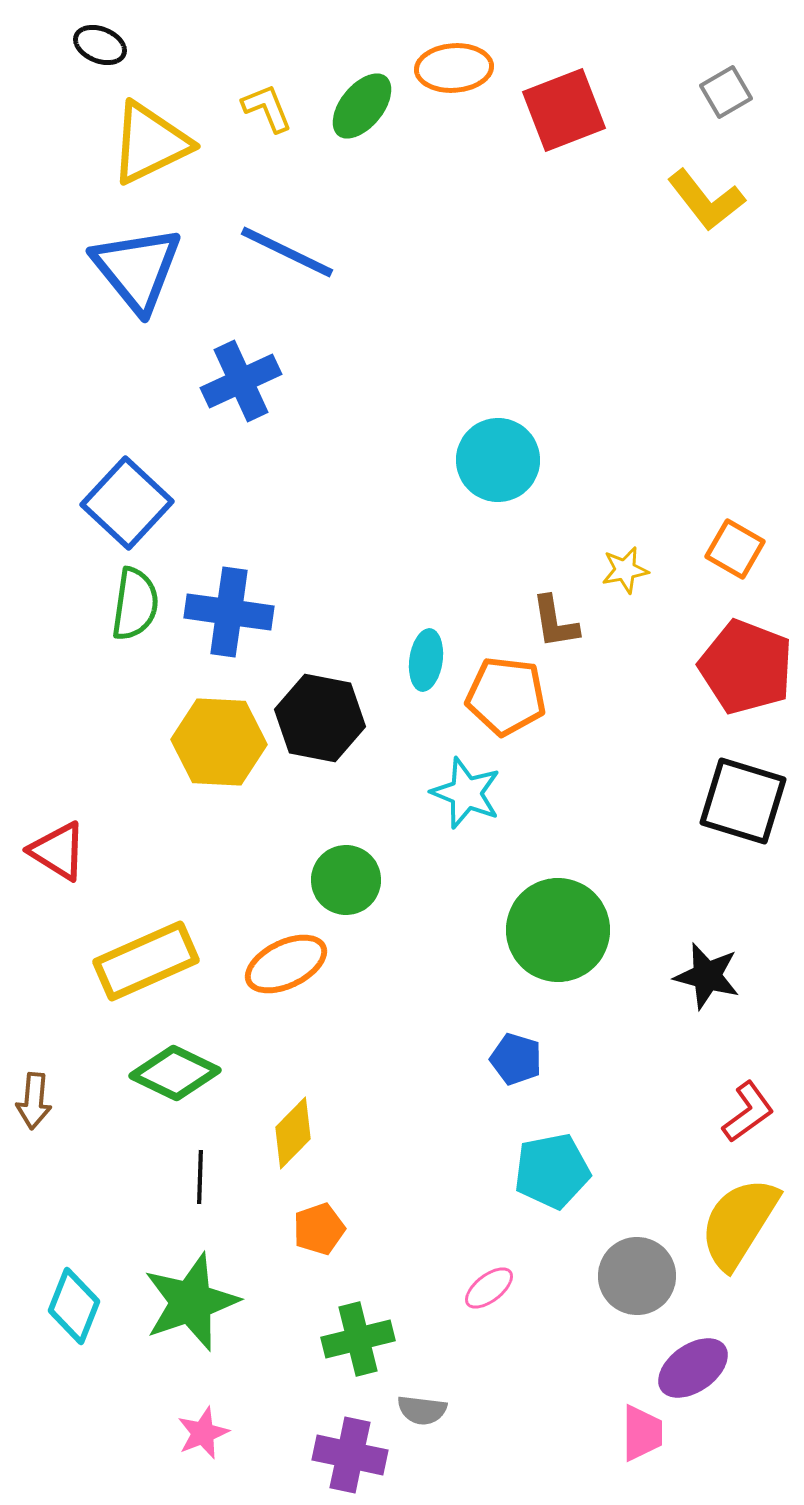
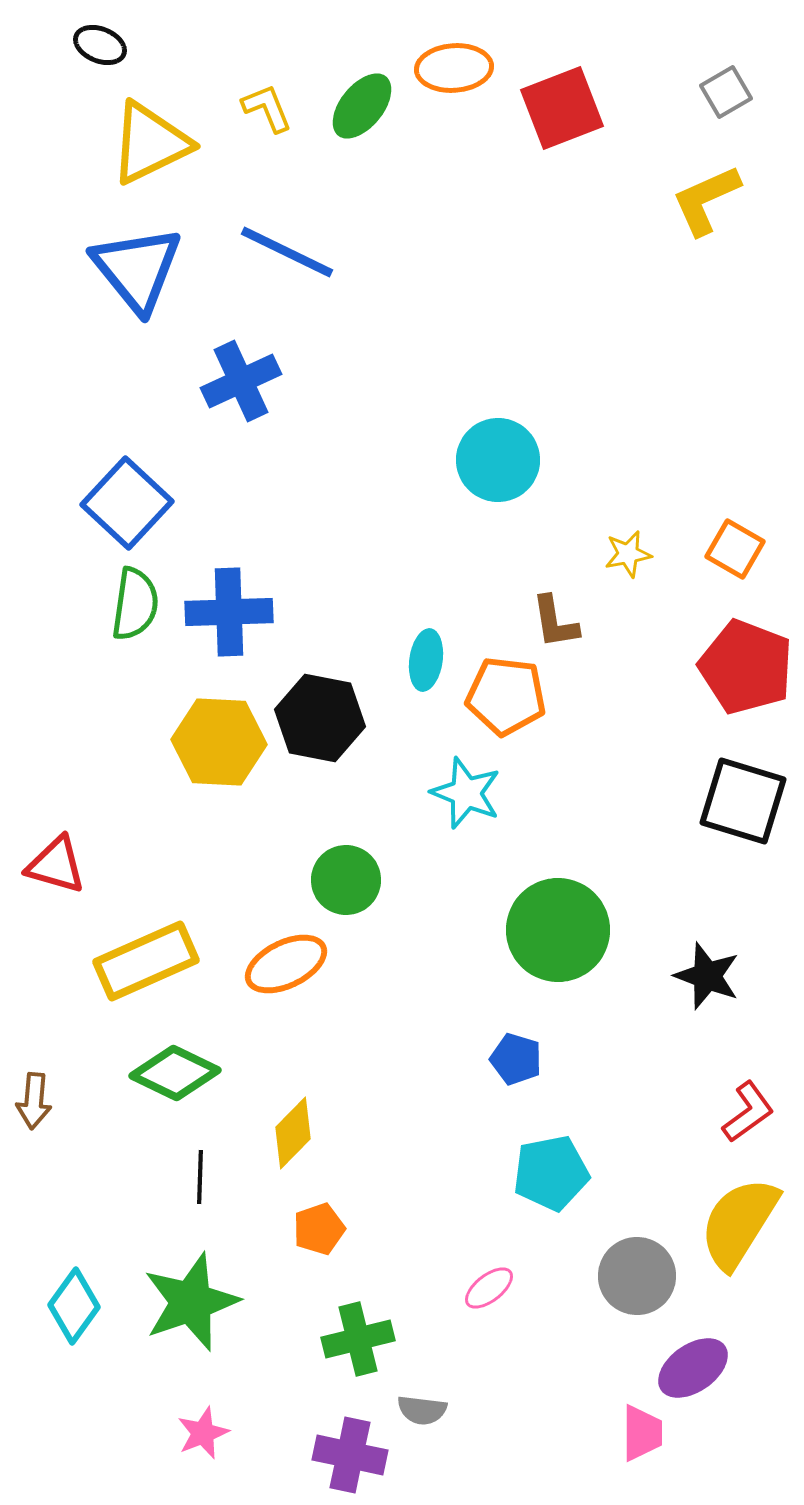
red square at (564, 110): moved 2 px left, 2 px up
yellow L-shape at (706, 200): rotated 104 degrees clockwise
yellow star at (625, 570): moved 3 px right, 16 px up
blue cross at (229, 612): rotated 10 degrees counterclockwise
red triangle at (58, 851): moved 2 px left, 14 px down; rotated 16 degrees counterclockwise
black star at (707, 976): rotated 6 degrees clockwise
cyan pentagon at (552, 1171): moved 1 px left, 2 px down
cyan diamond at (74, 1306): rotated 14 degrees clockwise
